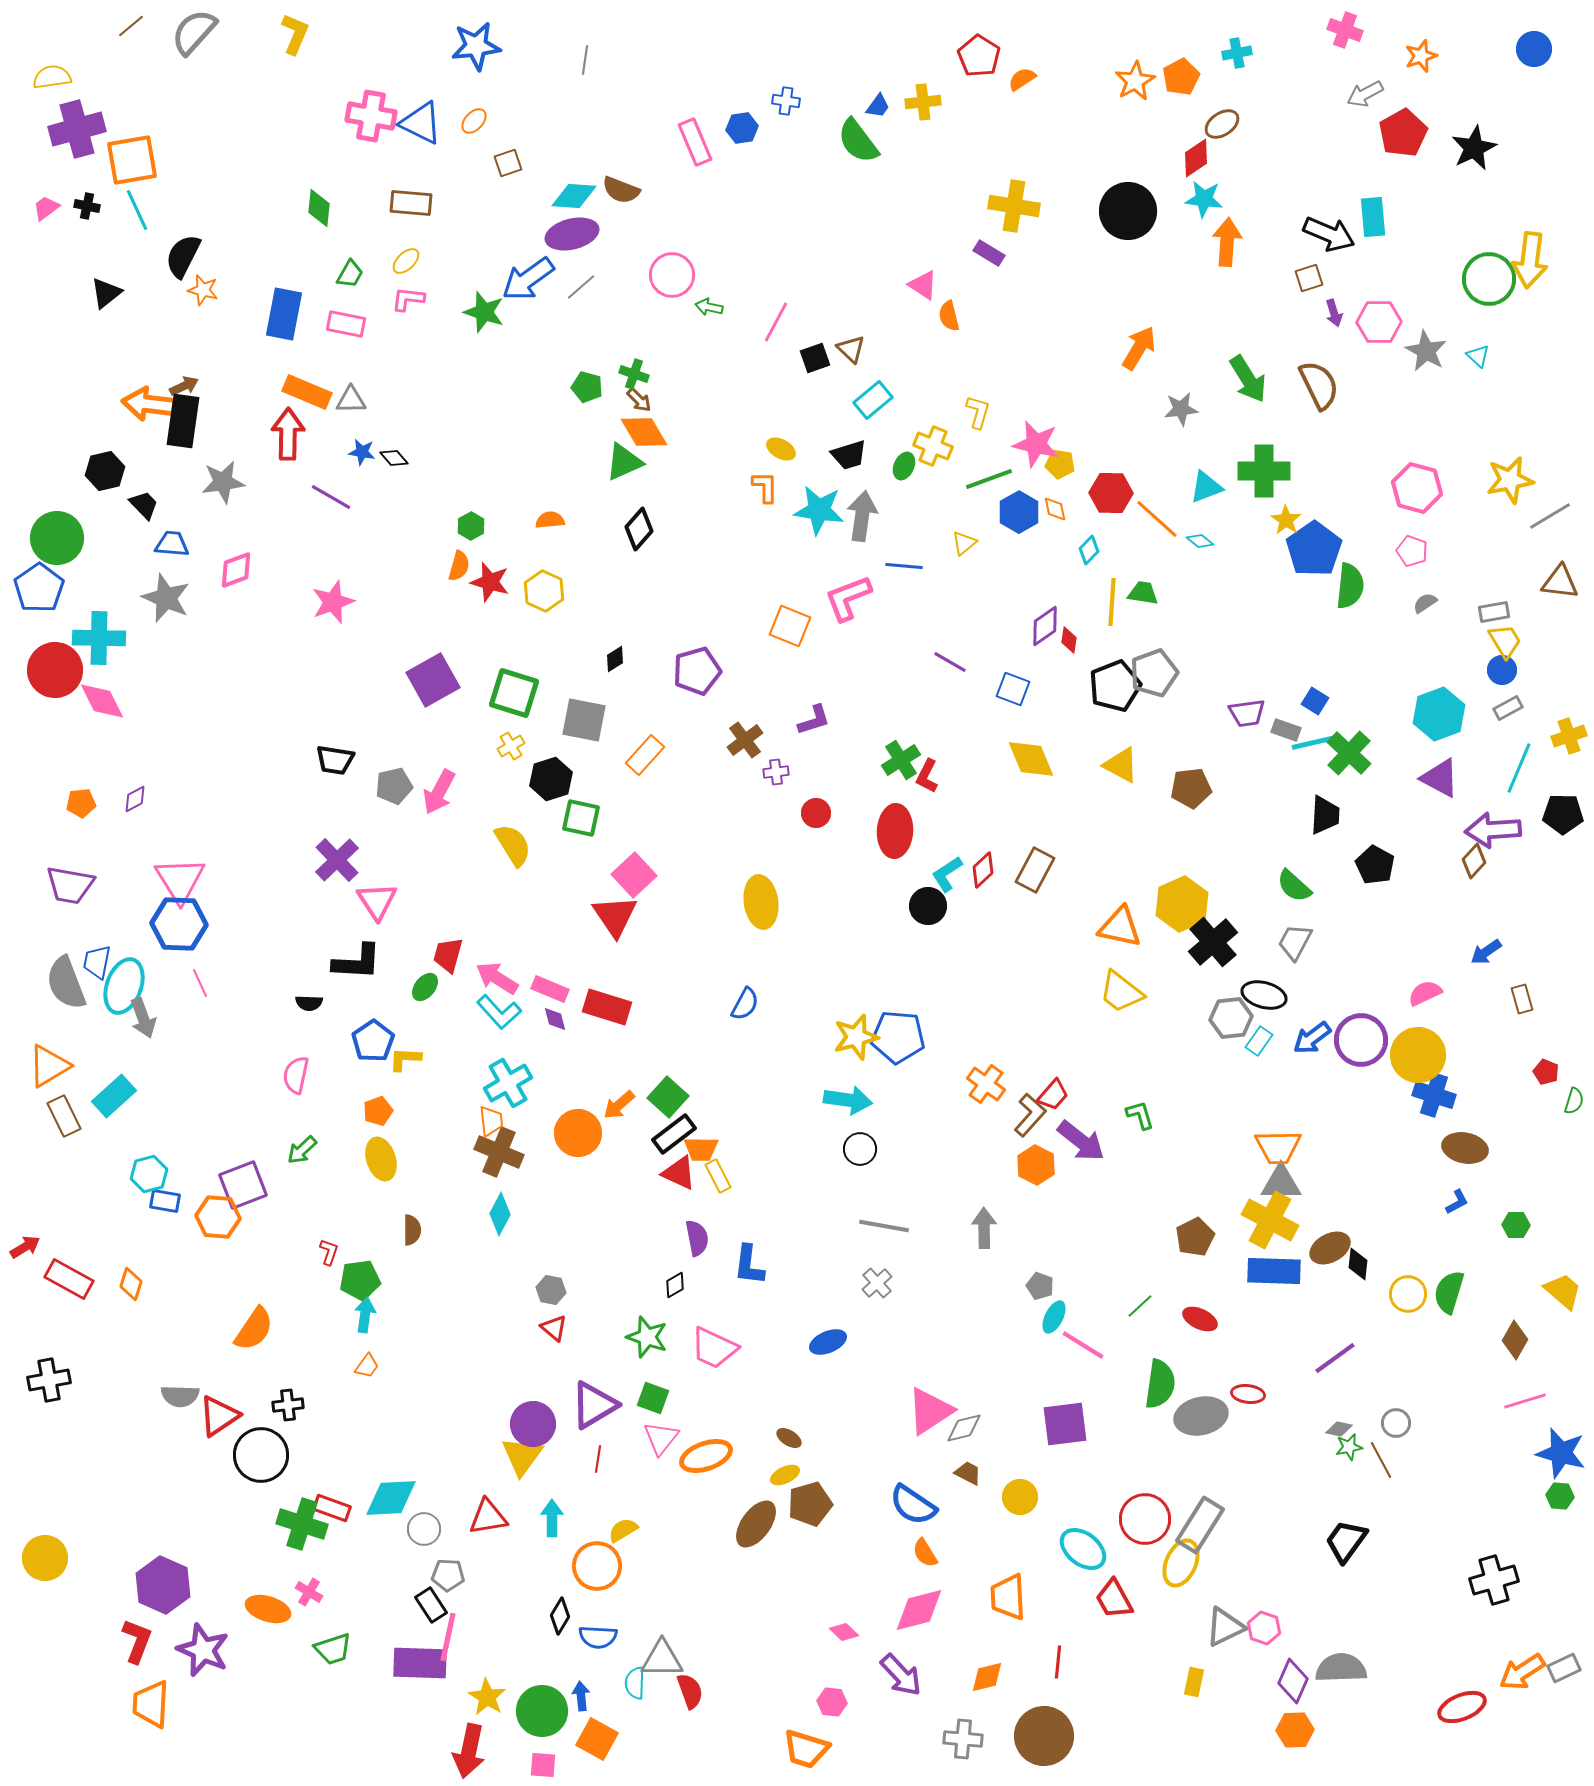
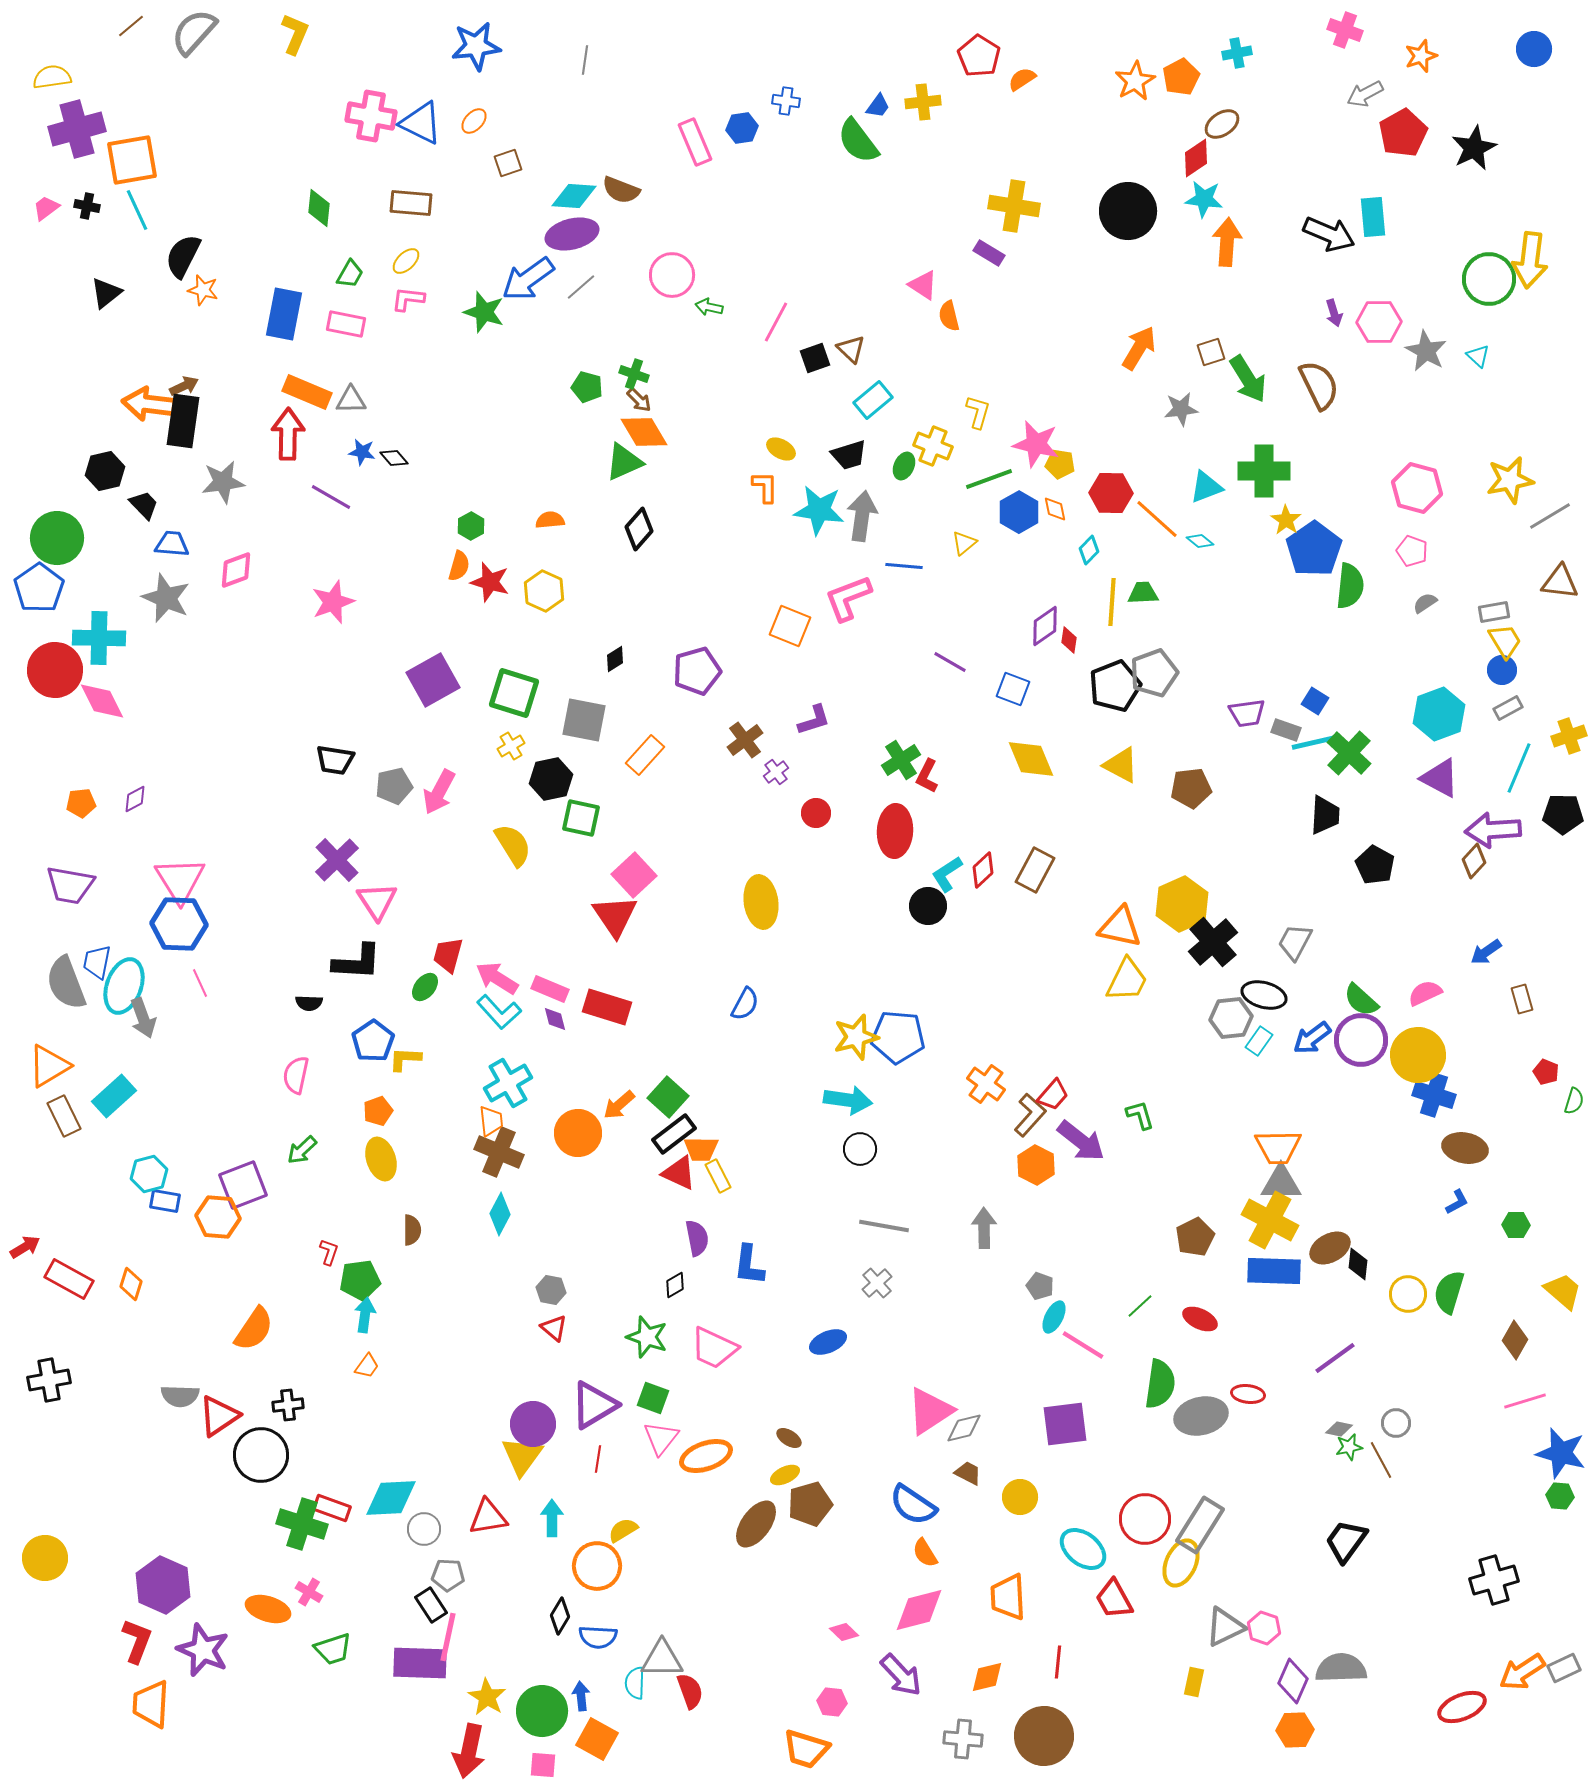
brown square at (1309, 278): moved 98 px left, 74 px down
green trapezoid at (1143, 593): rotated 12 degrees counterclockwise
purple cross at (776, 772): rotated 30 degrees counterclockwise
black hexagon at (551, 779): rotated 6 degrees clockwise
green semicircle at (1294, 886): moved 67 px right, 114 px down
yellow trapezoid at (1121, 992): moved 6 px right, 12 px up; rotated 102 degrees counterclockwise
